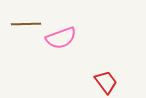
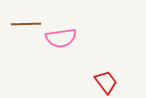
pink semicircle: rotated 12 degrees clockwise
